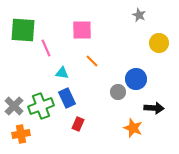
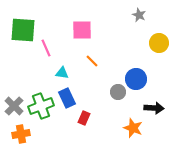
red rectangle: moved 6 px right, 6 px up
